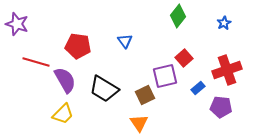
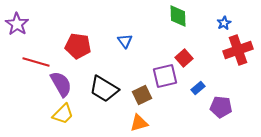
green diamond: rotated 40 degrees counterclockwise
purple star: rotated 15 degrees clockwise
red cross: moved 11 px right, 20 px up
purple semicircle: moved 4 px left, 4 px down
brown square: moved 3 px left
orange triangle: rotated 48 degrees clockwise
